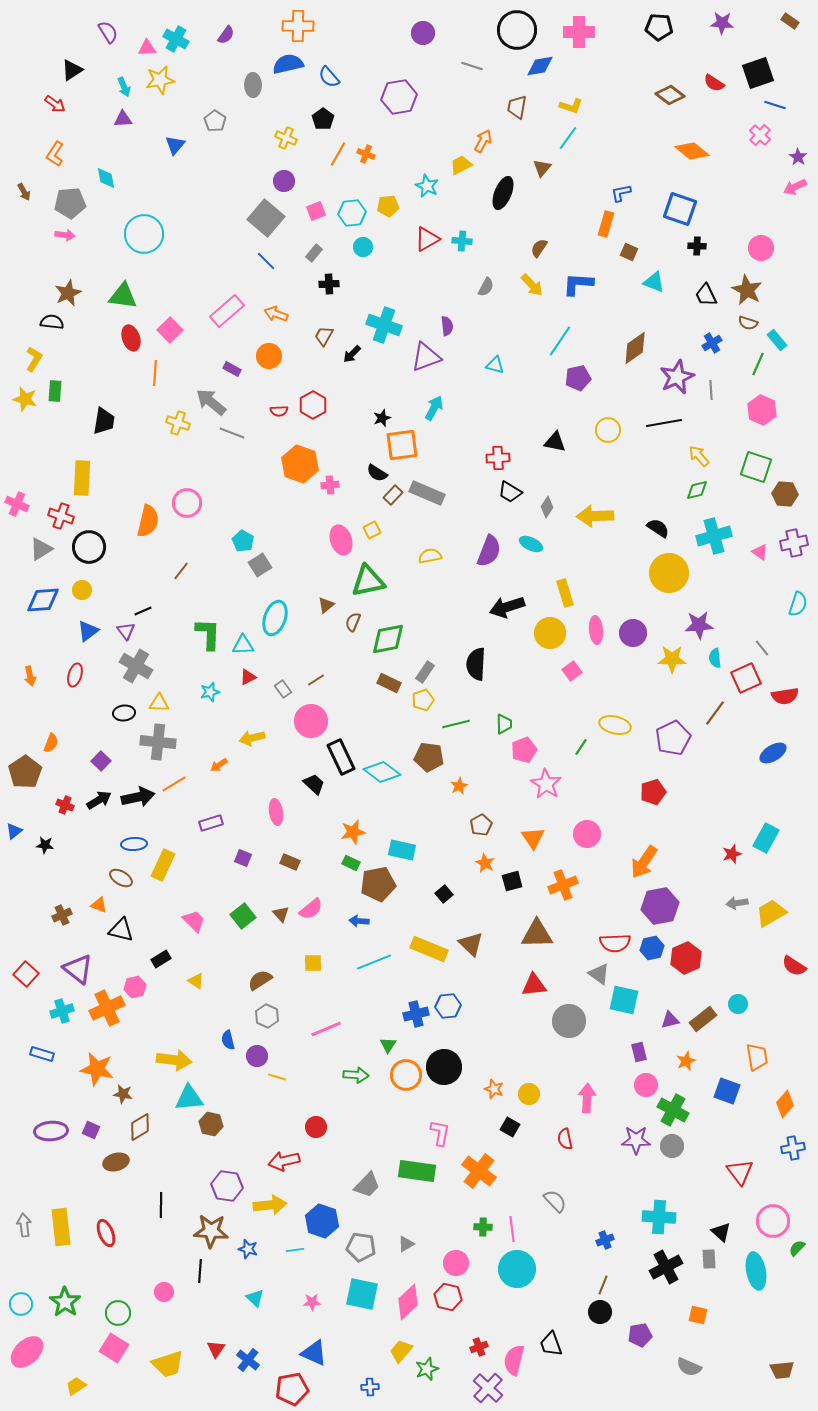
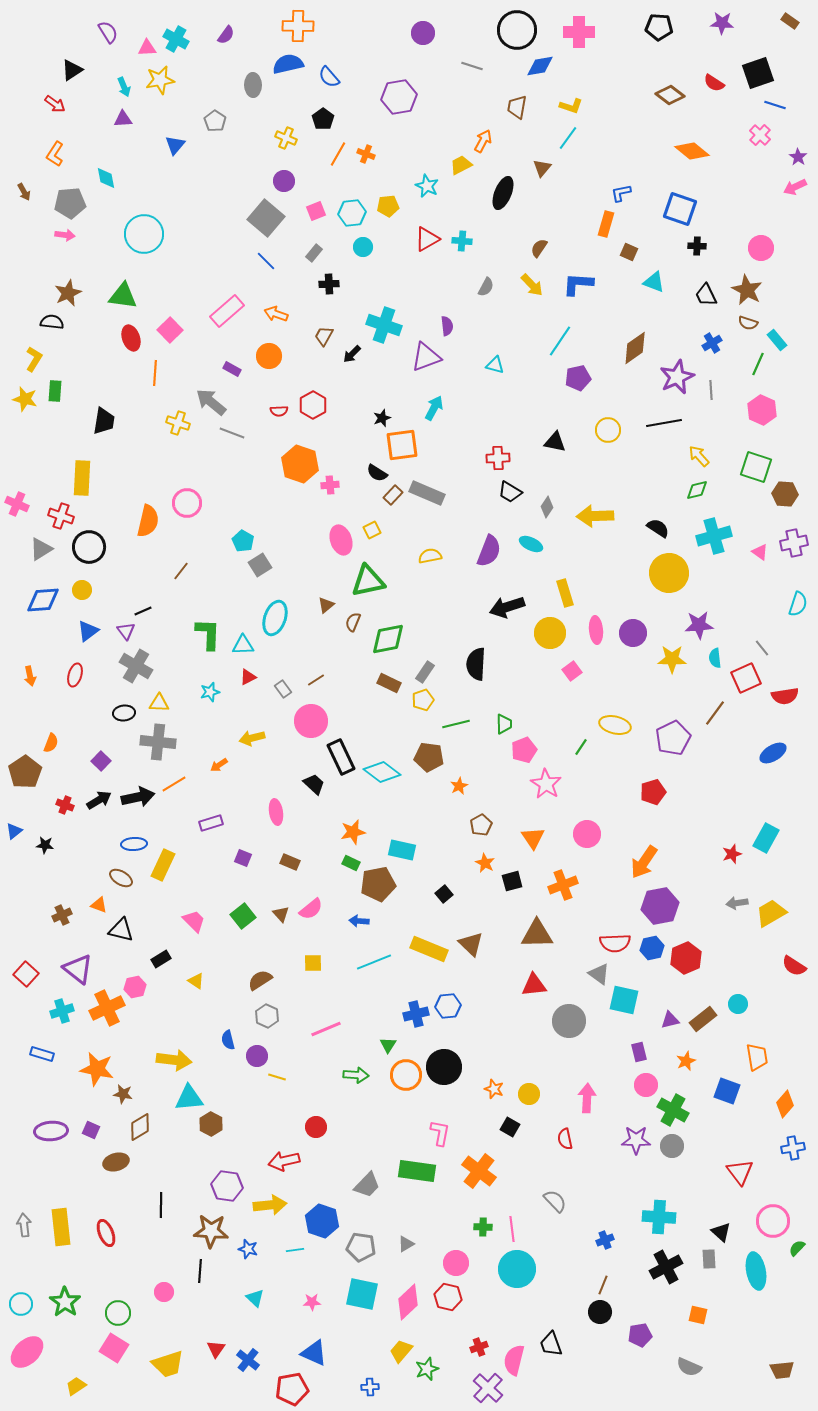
brown hexagon at (211, 1124): rotated 15 degrees clockwise
